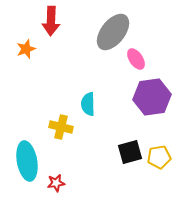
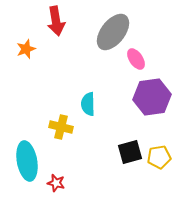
red arrow: moved 5 px right; rotated 12 degrees counterclockwise
red star: rotated 24 degrees clockwise
